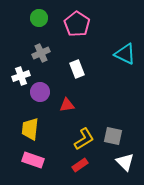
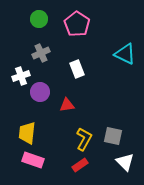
green circle: moved 1 px down
yellow trapezoid: moved 3 px left, 4 px down
yellow L-shape: rotated 30 degrees counterclockwise
